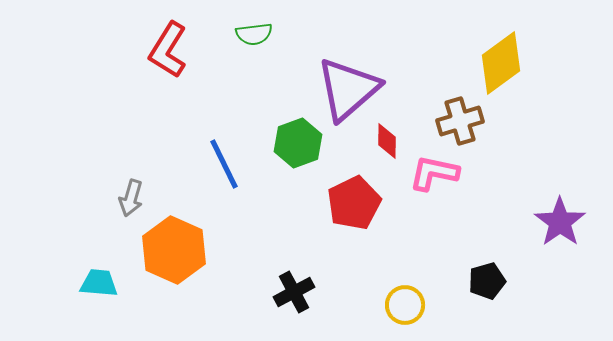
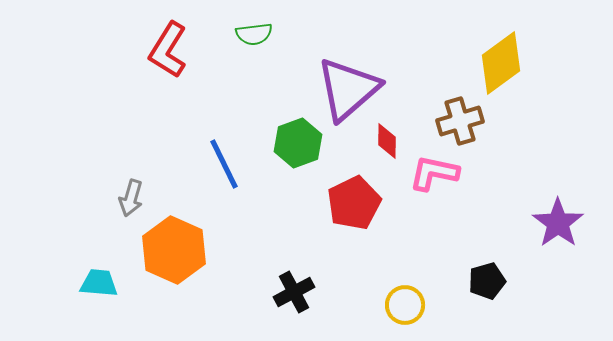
purple star: moved 2 px left, 1 px down
